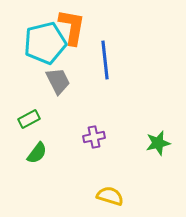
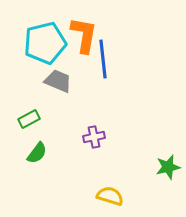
orange L-shape: moved 12 px right, 8 px down
blue line: moved 2 px left, 1 px up
gray trapezoid: rotated 40 degrees counterclockwise
green star: moved 10 px right, 24 px down
